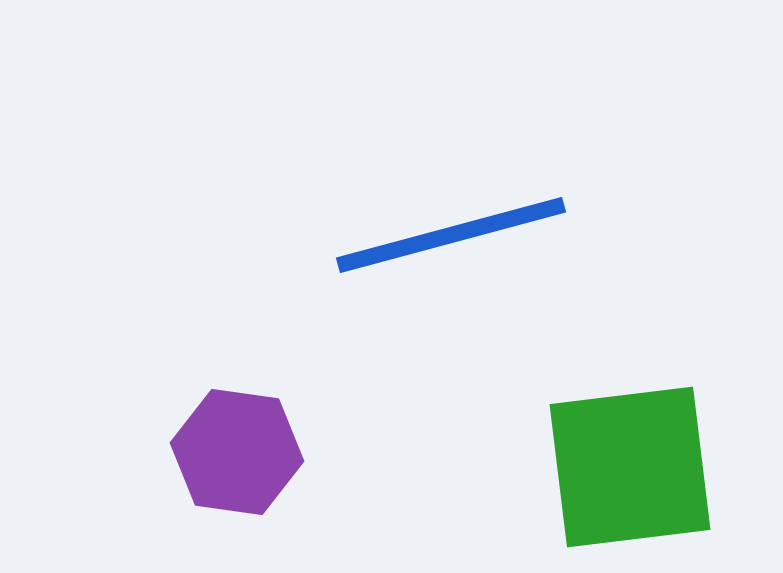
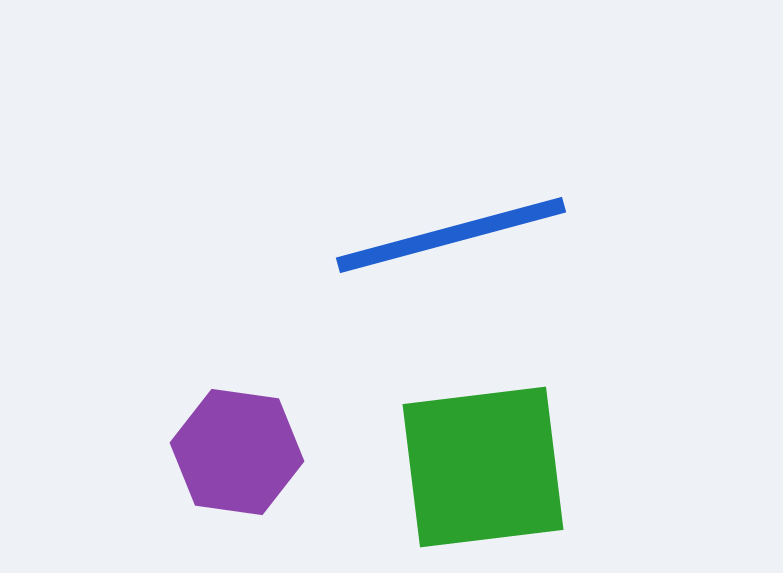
green square: moved 147 px left
